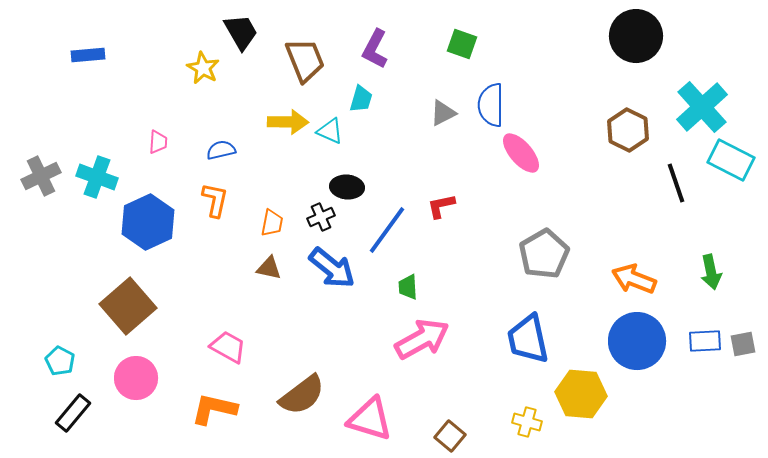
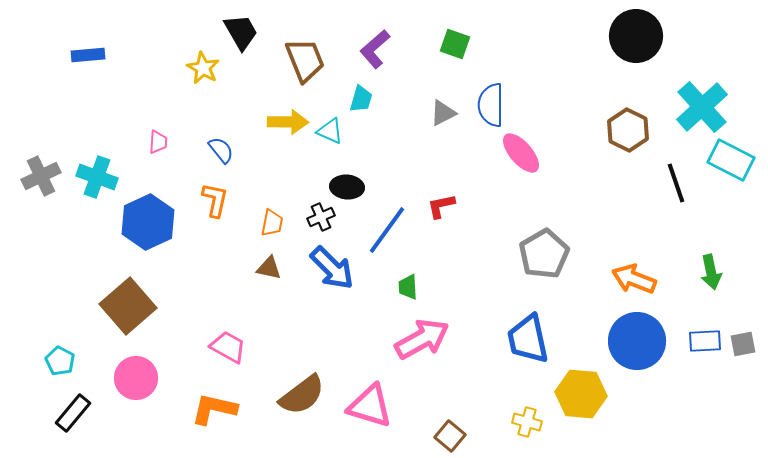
green square at (462, 44): moved 7 px left
purple L-shape at (375, 49): rotated 21 degrees clockwise
blue semicircle at (221, 150): rotated 64 degrees clockwise
blue arrow at (332, 268): rotated 6 degrees clockwise
pink triangle at (370, 419): moved 13 px up
